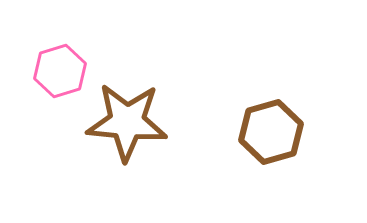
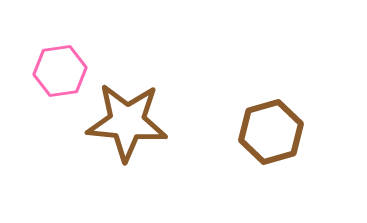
pink hexagon: rotated 9 degrees clockwise
